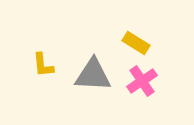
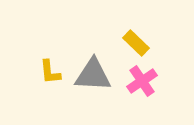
yellow rectangle: rotated 12 degrees clockwise
yellow L-shape: moved 7 px right, 7 px down
